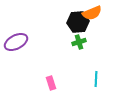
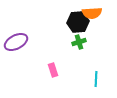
orange semicircle: rotated 18 degrees clockwise
pink rectangle: moved 2 px right, 13 px up
